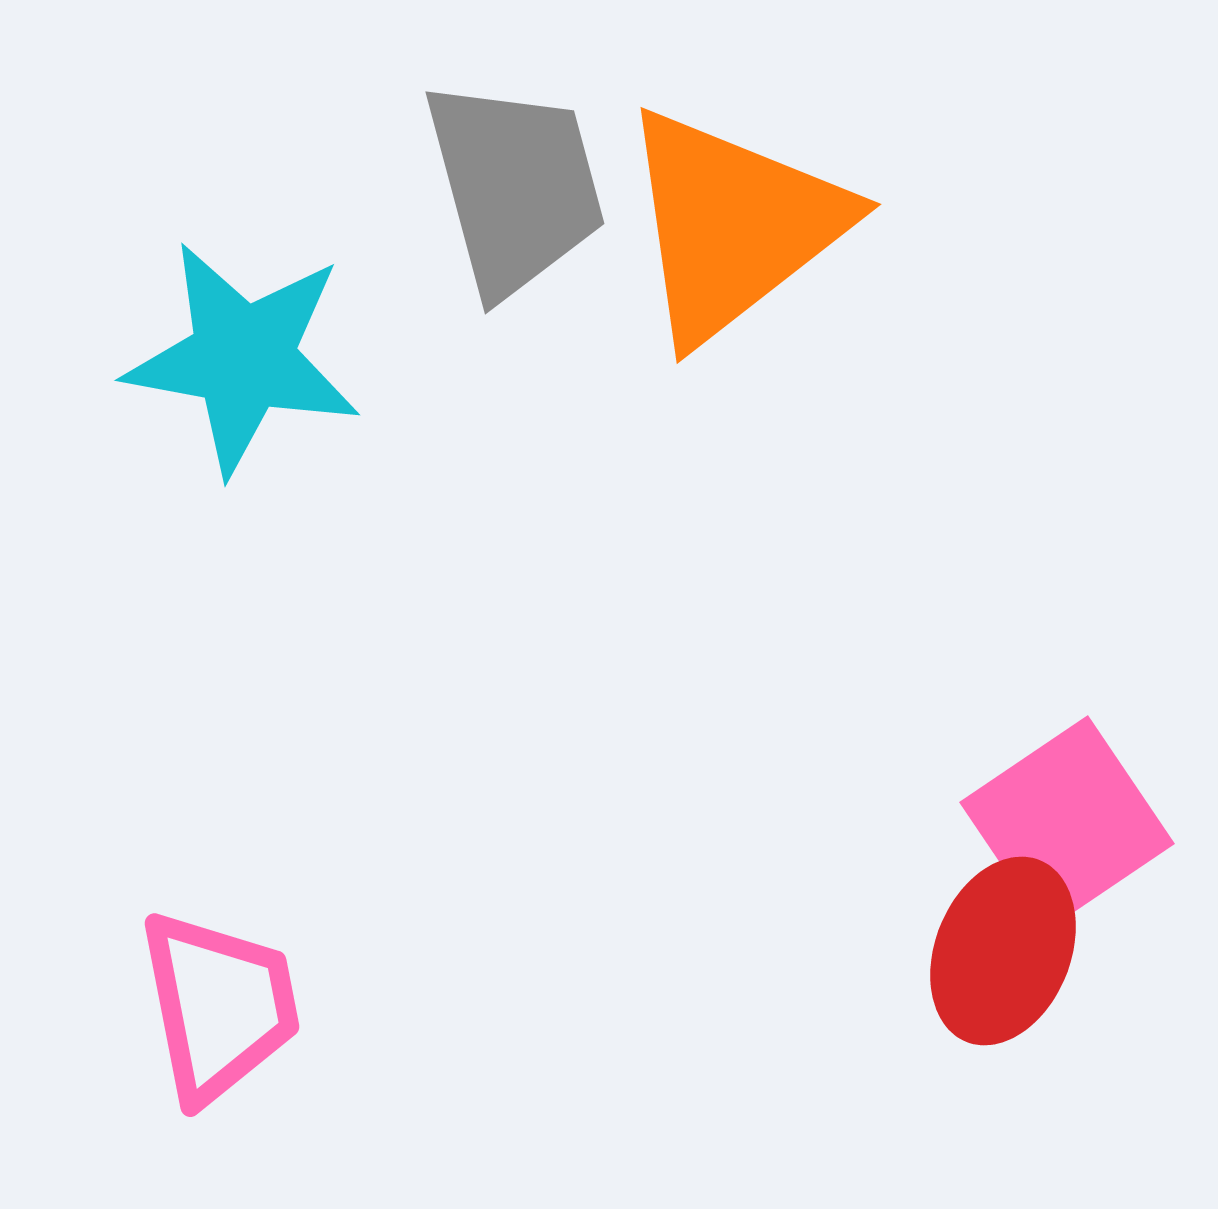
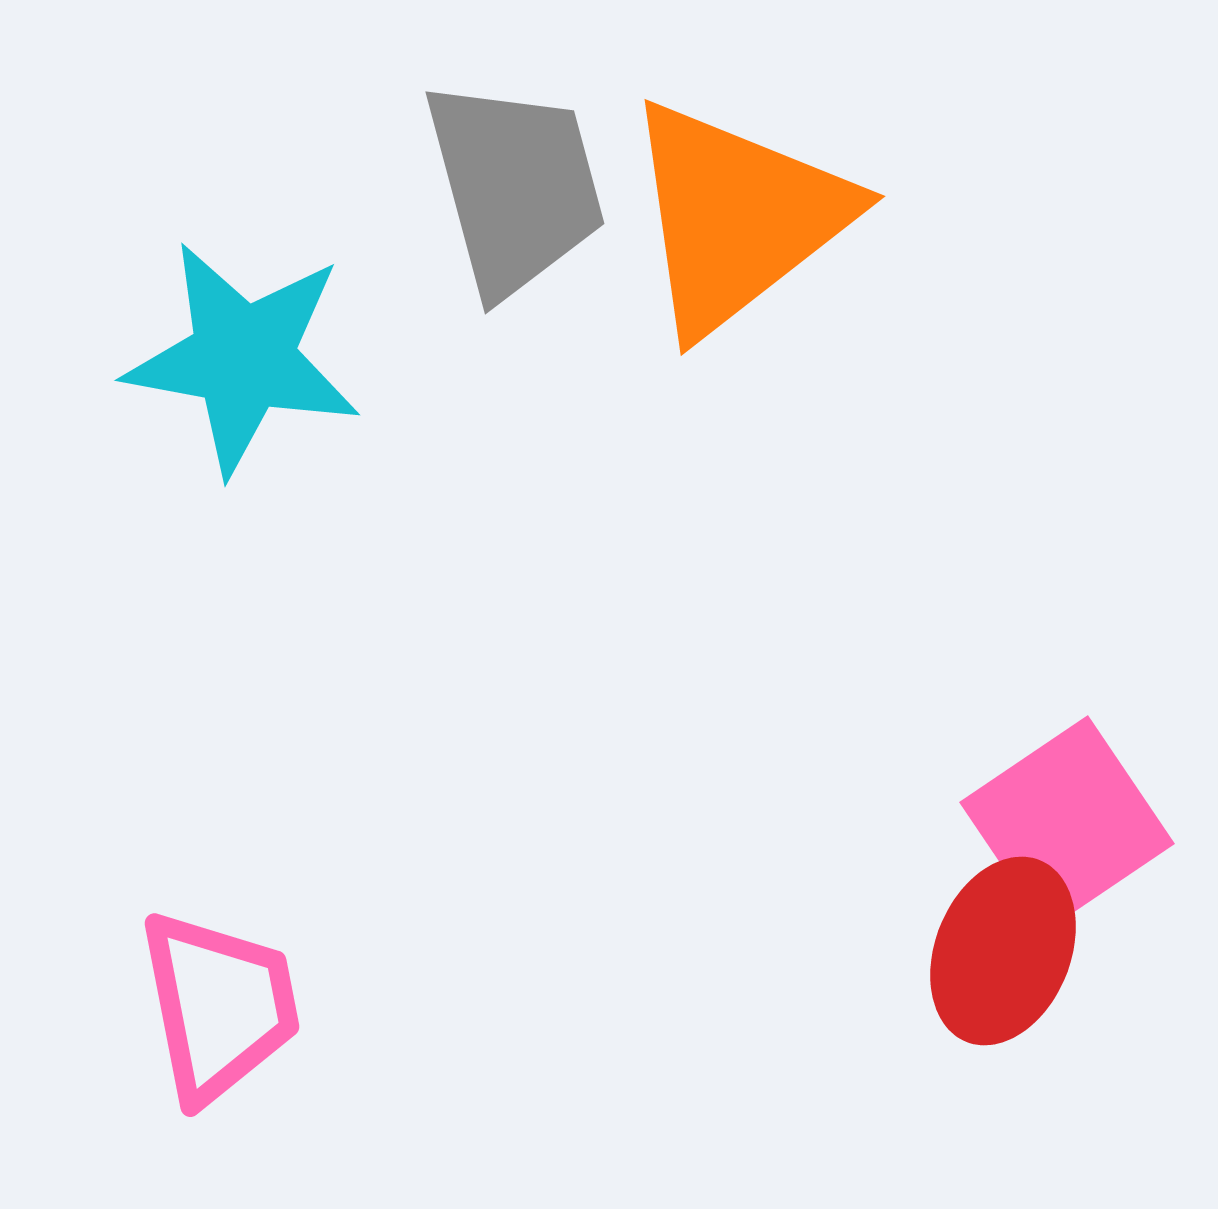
orange triangle: moved 4 px right, 8 px up
